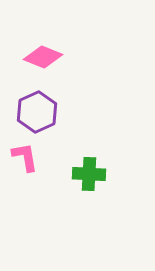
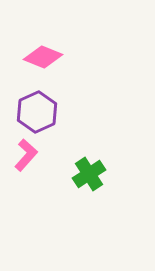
pink L-shape: moved 1 px right, 2 px up; rotated 52 degrees clockwise
green cross: rotated 36 degrees counterclockwise
